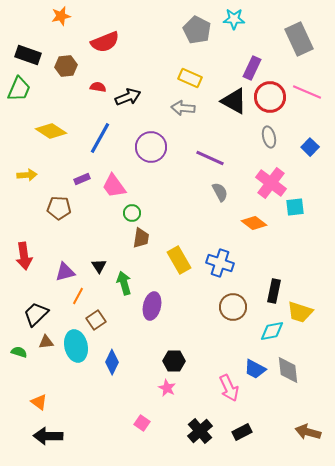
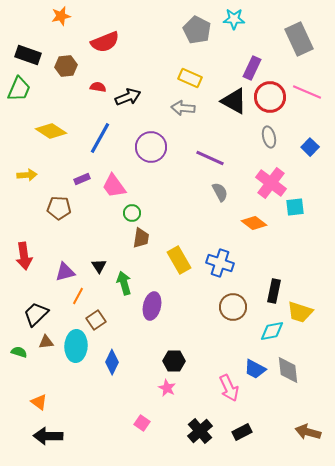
cyan ellipse at (76, 346): rotated 16 degrees clockwise
